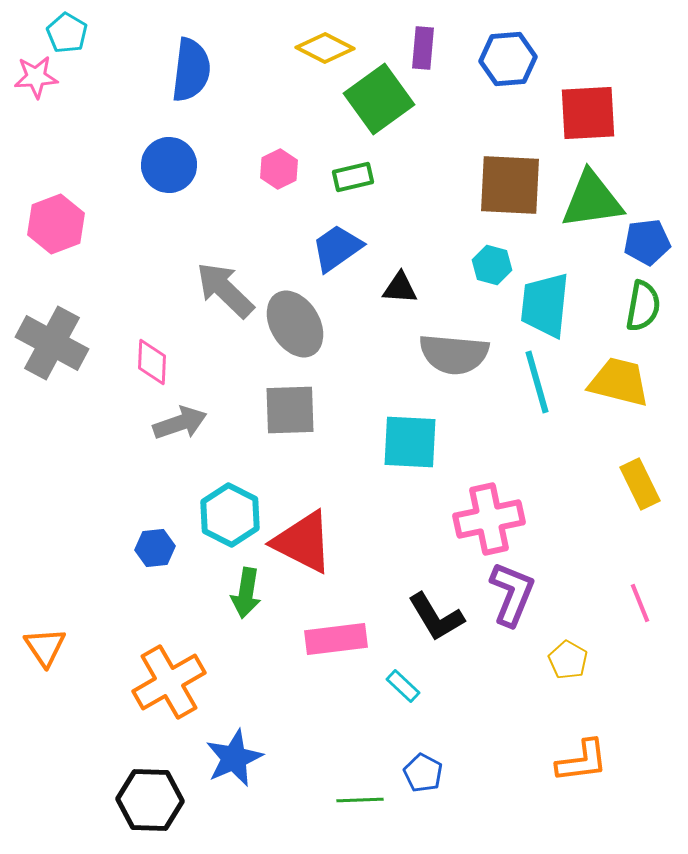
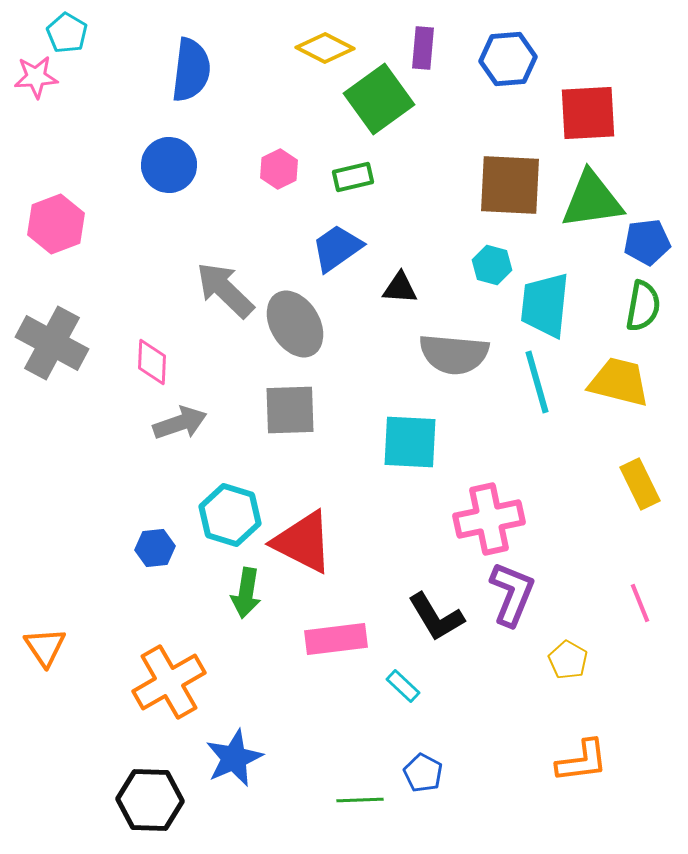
cyan hexagon at (230, 515): rotated 10 degrees counterclockwise
